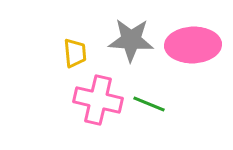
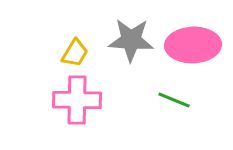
yellow trapezoid: rotated 36 degrees clockwise
pink cross: moved 21 px left; rotated 12 degrees counterclockwise
green line: moved 25 px right, 4 px up
